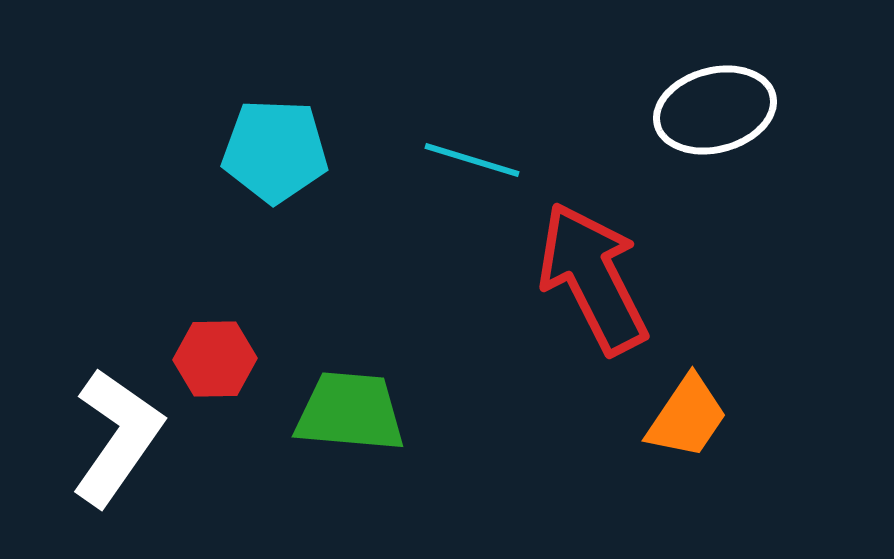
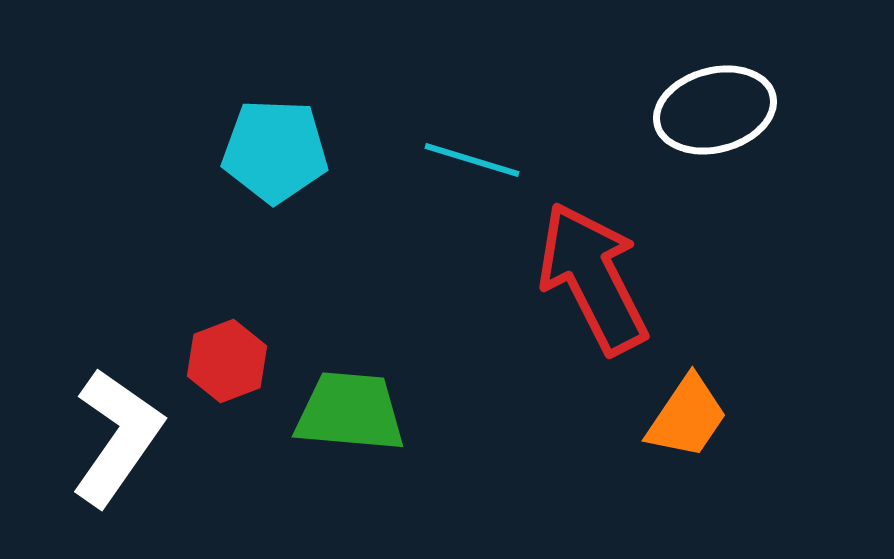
red hexagon: moved 12 px right, 2 px down; rotated 20 degrees counterclockwise
